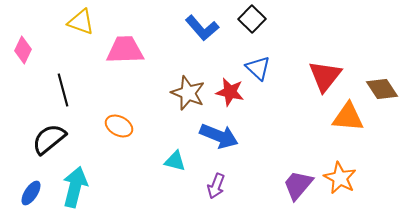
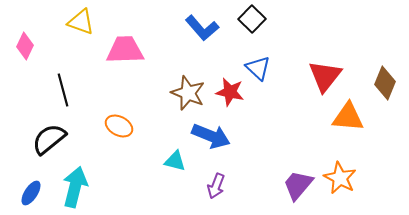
pink diamond: moved 2 px right, 4 px up
brown diamond: moved 3 px right, 6 px up; rotated 56 degrees clockwise
blue arrow: moved 8 px left
